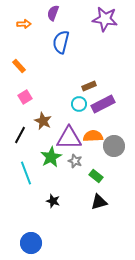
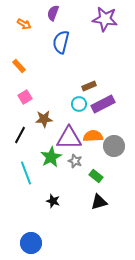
orange arrow: rotated 32 degrees clockwise
brown star: moved 1 px right, 2 px up; rotated 30 degrees counterclockwise
